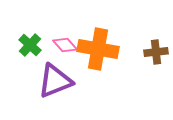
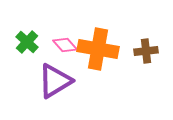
green cross: moved 3 px left, 3 px up
brown cross: moved 10 px left, 1 px up
purple triangle: rotated 9 degrees counterclockwise
